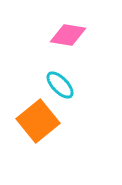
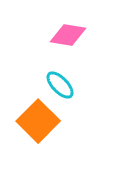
orange square: rotated 6 degrees counterclockwise
